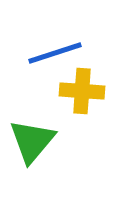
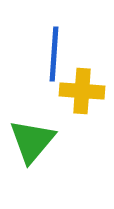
blue line: moved 1 px left, 1 px down; rotated 68 degrees counterclockwise
